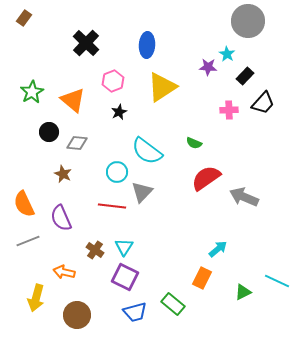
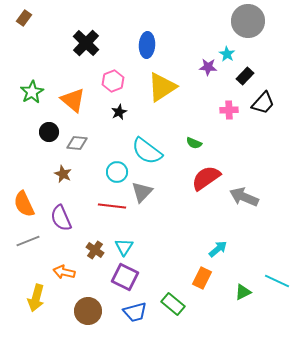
brown circle: moved 11 px right, 4 px up
